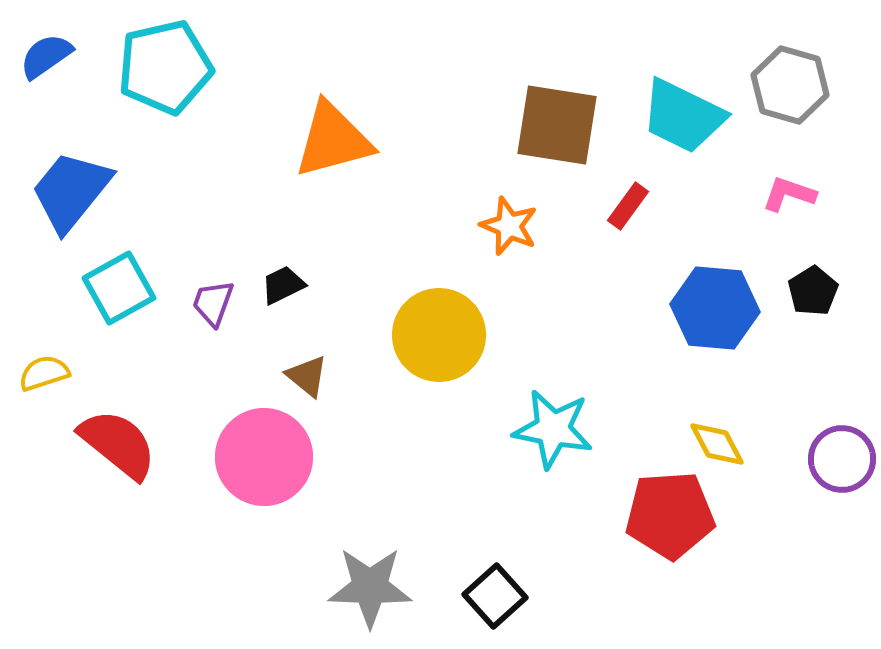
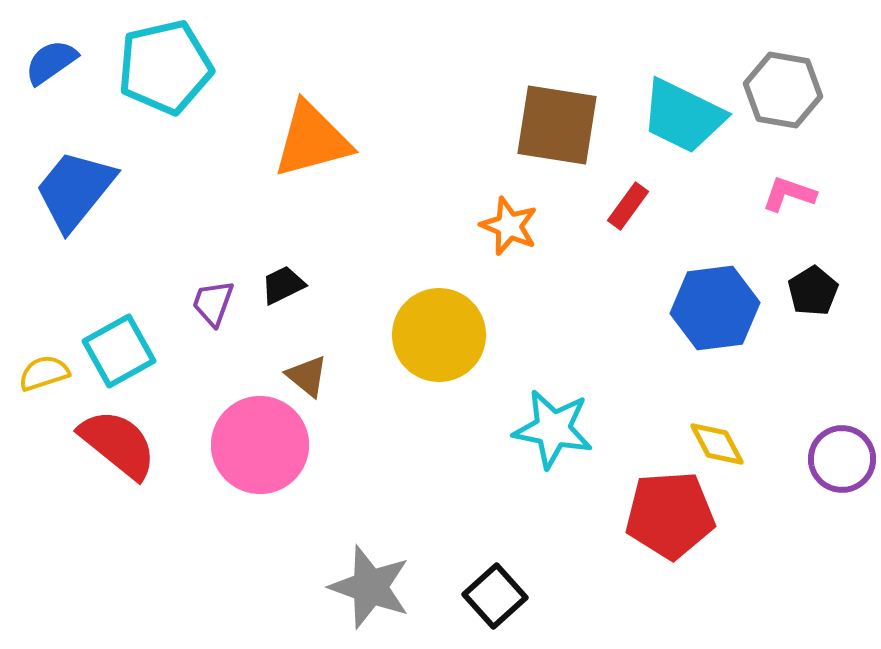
blue semicircle: moved 5 px right, 6 px down
gray hexagon: moved 7 px left, 5 px down; rotated 6 degrees counterclockwise
orange triangle: moved 21 px left
blue trapezoid: moved 4 px right, 1 px up
cyan square: moved 63 px down
blue hexagon: rotated 12 degrees counterclockwise
pink circle: moved 4 px left, 12 px up
gray star: rotated 18 degrees clockwise
